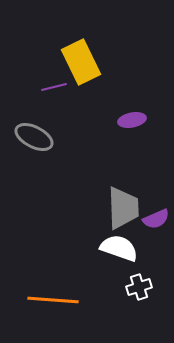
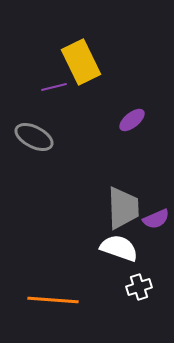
purple ellipse: rotated 28 degrees counterclockwise
